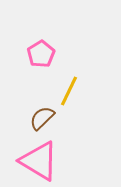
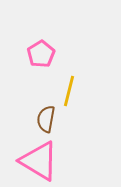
yellow line: rotated 12 degrees counterclockwise
brown semicircle: moved 4 px right, 1 px down; rotated 36 degrees counterclockwise
